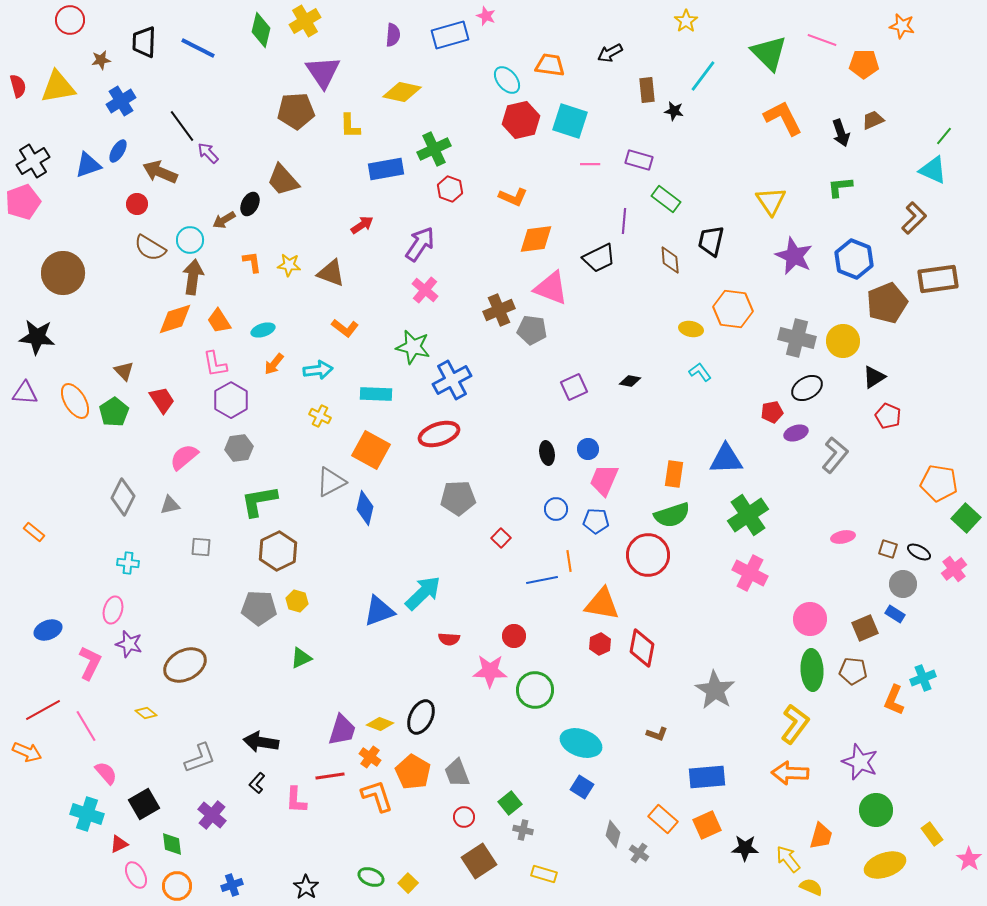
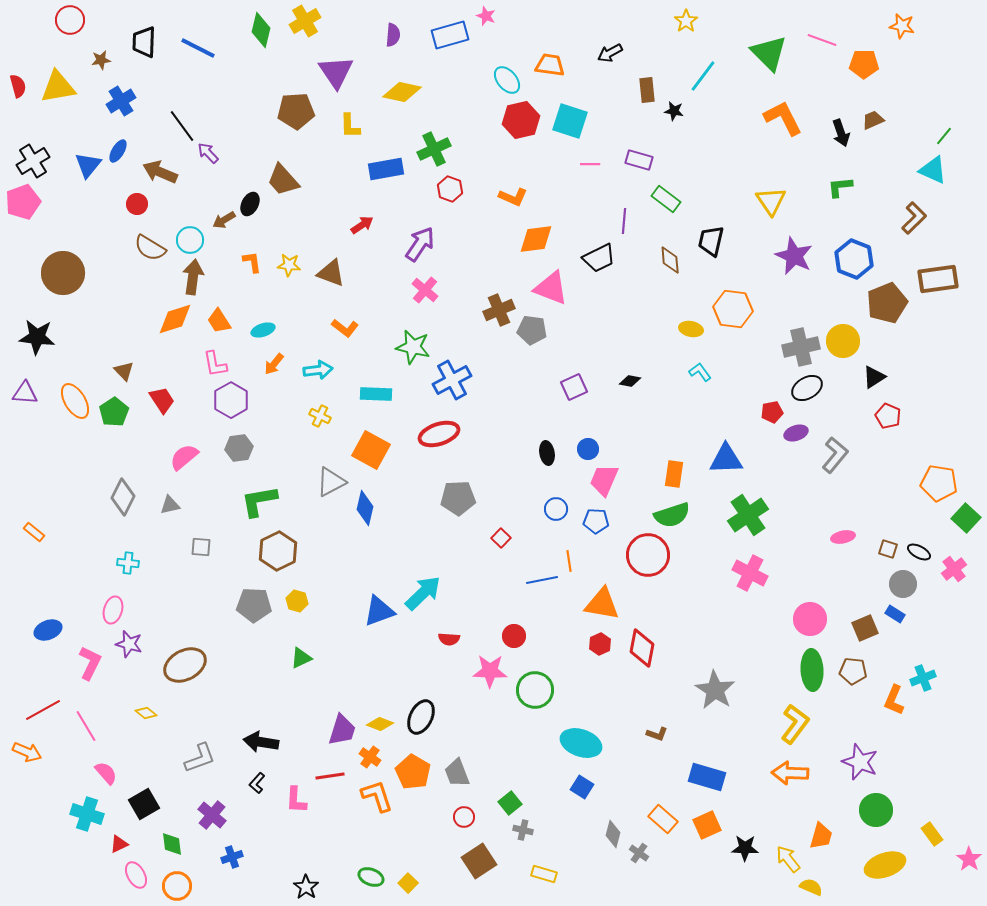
purple triangle at (323, 72): moved 13 px right
blue triangle at (88, 165): rotated 32 degrees counterclockwise
gray cross at (797, 338): moved 4 px right, 9 px down; rotated 27 degrees counterclockwise
gray pentagon at (259, 608): moved 5 px left, 3 px up
blue rectangle at (707, 777): rotated 21 degrees clockwise
blue cross at (232, 885): moved 28 px up
